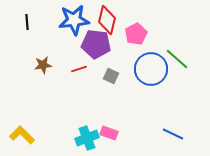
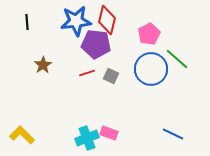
blue star: moved 2 px right, 1 px down
pink pentagon: moved 13 px right
brown star: rotated 24 degrees counterclockwise
red line: moved 8 px right, 4 px down
